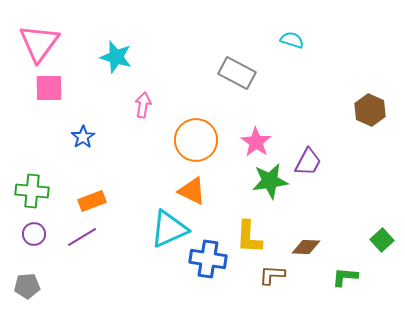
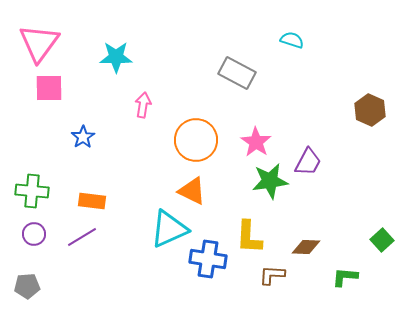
cyan star: rotated 16 degrees counterclockwise
orange rectangle: rotated 28 degrees clockwise
